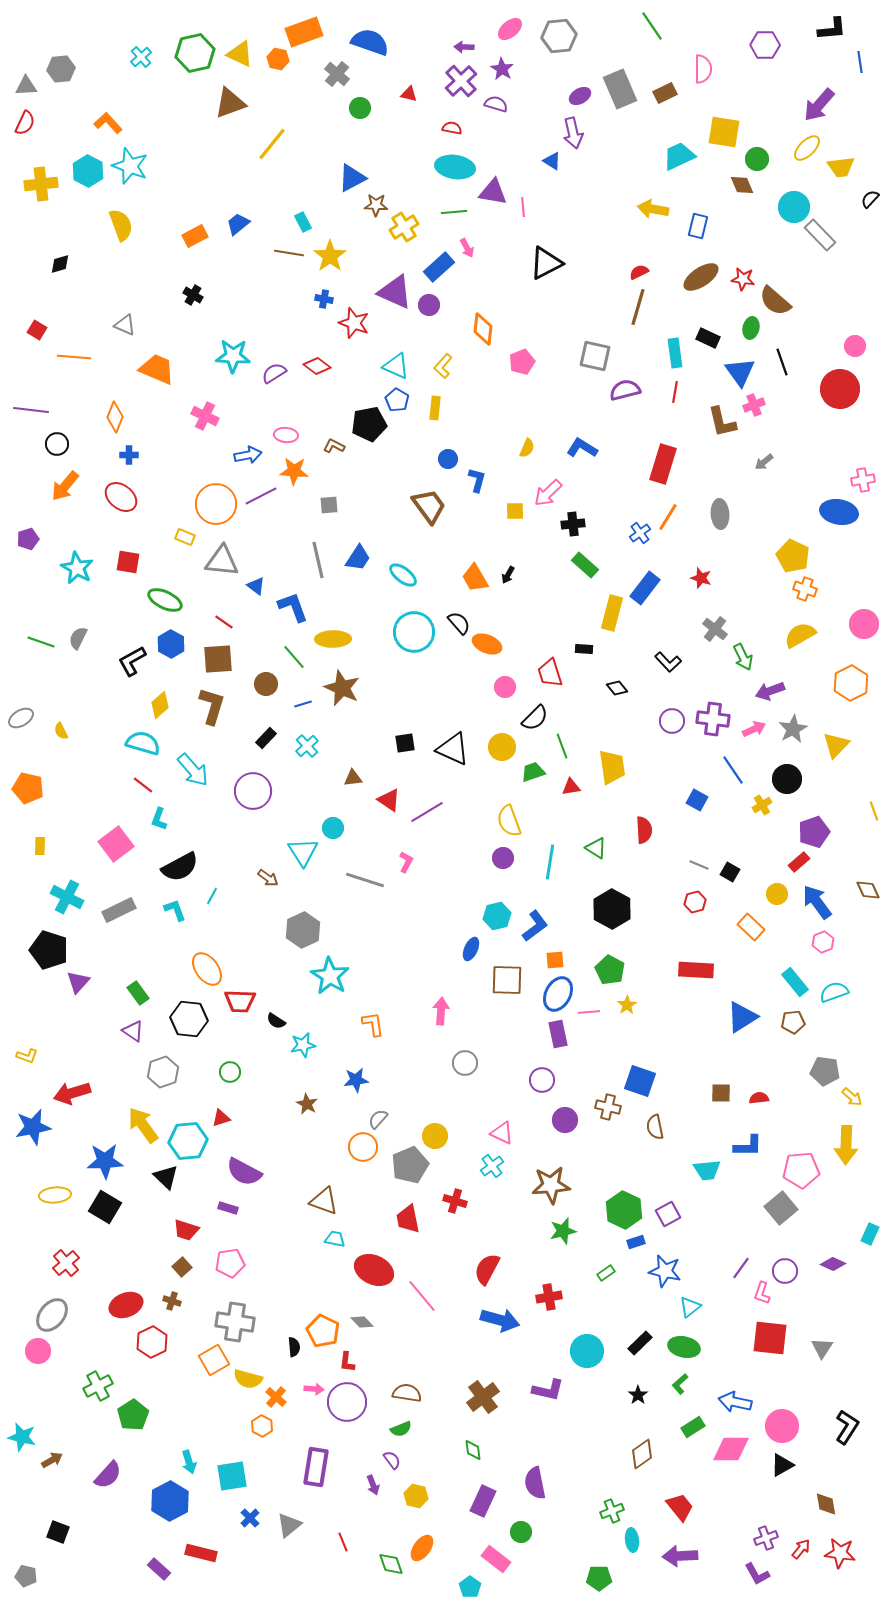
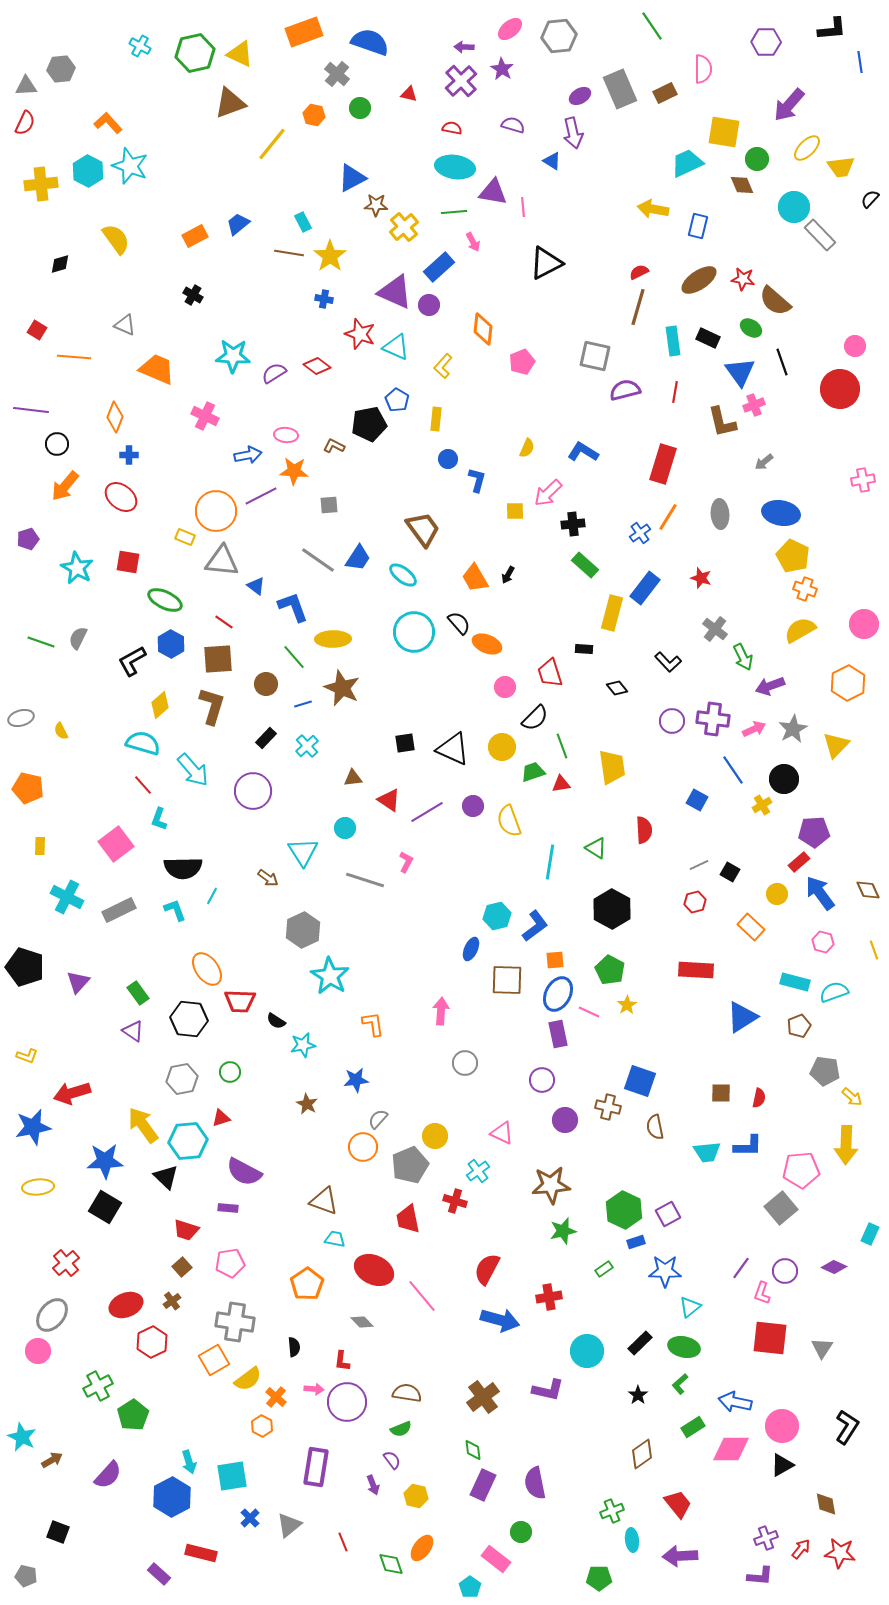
purple hexagon at (765, 45): moved 1 px right, 3 px up
cyan cross at (141, 57): moved 1 px left, 11 px up; rotated 20 degrees counterclockwise
orange hexagon at (278, 59): moved 36 px right, 56 px down
purple semicircle at (496, 104): moved 17 px right, 21 px down
purple arrow at (819, 105): moved 30 px left
cyan trapezoid at (679, 156): moved 8 px right, 7 px down
yellow semicircle at (121, 225): moved 5 px left, 14 px down; rotated 16 degrees counterclockwise
yellow cross at (404, 227): rotated 8 degrees counterclockwise
pink arrow at (467, 248): moved 6 px right, 6 px up
brown ellipse at (701, 277): moved 2 px left, 3 px down
red star at (354, 323): moved 6 px right, 11 px down
green ellipse at (751, 328): rotated 70 degrees counterclockwise
cyan rectangle at (675, 353): moved 2 px left, 12 px up
cyan triangle at (396, 366): moved 19 px up
yellow rectangle at (435, 408): moved 1 px right, 11 px down
blue L-shape at (582, 448): moved 1 px right, 4 px down
orange circle at (216, 504): moved 7 px down
brown trapezoid at (429, 506): moved 6 px left, 23 px down
blue ellipse at (839, 512): moved 58 px left, 1 px down
gray line at (318, 560): rotated 42 degrees counterclockwise
yellow semicircle at (800, 635): moved 5 px up
orange hexagon at (851, 683): moved 3 px left
purple arrow at (770, 691): moved 5 px up
gray ellipse at (21, 718): rotated 15 degrees clockwise
black circle at (787, 779): moved 3 px left
red line at (143, 785): rotated 10 degrees clockwise
red triangle at (571, 787): moved 10 px left, 3 px up
yellow line at (874, 811): moved 139 px down
cyan circle at (333, 828): moved 12 px right
purple pentagon at (814, 832): rotated 16 degrees clockwise
purple circle at (503, 858): moved 30 px left, 52 px up
gray line at (699, 865): rotated 48 degrees counterclockwise
black semicircle at (180, 867): moved 3 px right, 1 px down; rotated 27 degrees clockwise
blue arrow at (817, 902): moved 3 px right, 9 px up
pink hexagon at (823, 942): rotated 25 degrees counterclockwise
black pentagon at (49, 950): moved 24 px left, 17 px down
cyan rectangle at (795, 982): rotated 36 degrees counterclockwise
pink line at (589, 1012): rotated 30 degrees clockwise
brown pentagon at (793, 1022): moved 6 px right, 4 px down; rotated 15 degrees counterclockwise
gray hexagon at (163, 1072): moved 19 px right, 7 px down; rotated 8 degrees clockwise
red semicircle at (759, 1098): rotated 108 degrees clockwise
cyan cross at (492, 1166): moved 14 px left, 5 px down
cyan trapezoid at (707, 1170): moved 18 px up
yellow ellipse at (55, 1195): moved 17 px left, 8 px up
purple rectangle at (228, 1208): rotated 12 degrees counterclockwise
purple diamond at (833, 1264): moved 1 px right, 3 px down
blue star at (665, 1271): rotated 12 degrees counterclockwise
green rectangle at (606, 1273): moved 2 px left, 4 px up
brown cross at (172, 1301): rotated 36 degrees clockwise
orange pentagon at (323, 1331): moved 16 px left, 47 px up; rotated 12 degrees clockwise
red L-shape at (347, 1362): moved 5 px left, 1 px up
yellow semicircle at (248, 1379): rotated 52 degrees counterclockwise
cyan star at (22, 1437): rotated 12 degrees clockwise
blue hexagon at (170, 1501): moved 2 px right, 4 px up
purple rectangle at (483, 1501): moved 16 px up
red trapezoid at (680, 1507): moved 2 px left, 3 px up
purple rectangle at (159, 1569): moved 5 px down
purple L-shape at (757, 1574): moved 3 px right, 2 px down; rotated 56 degrees counterclockwise
